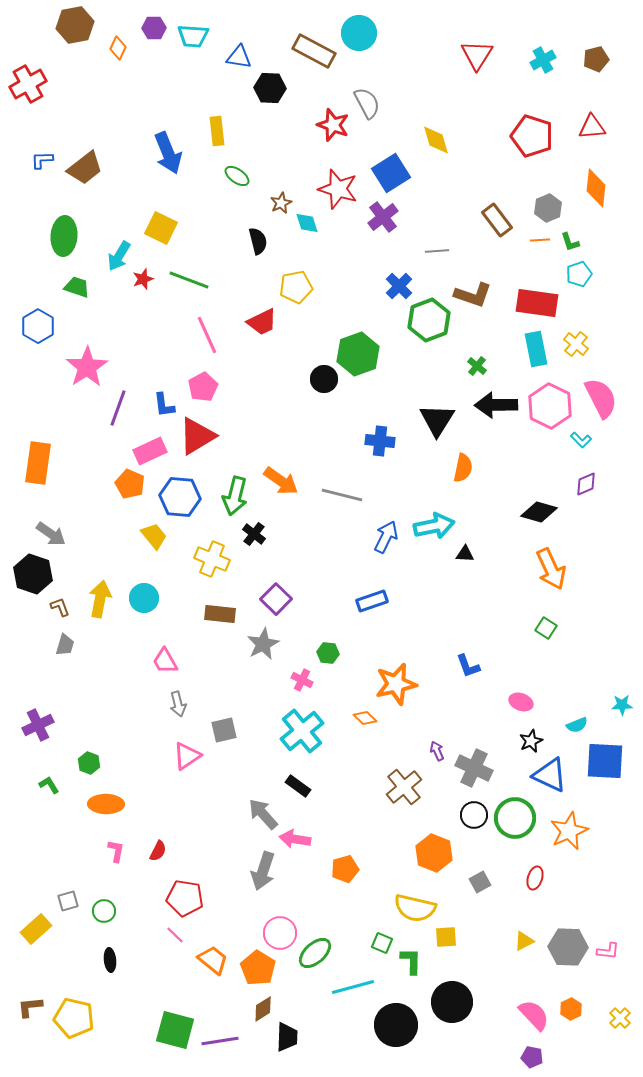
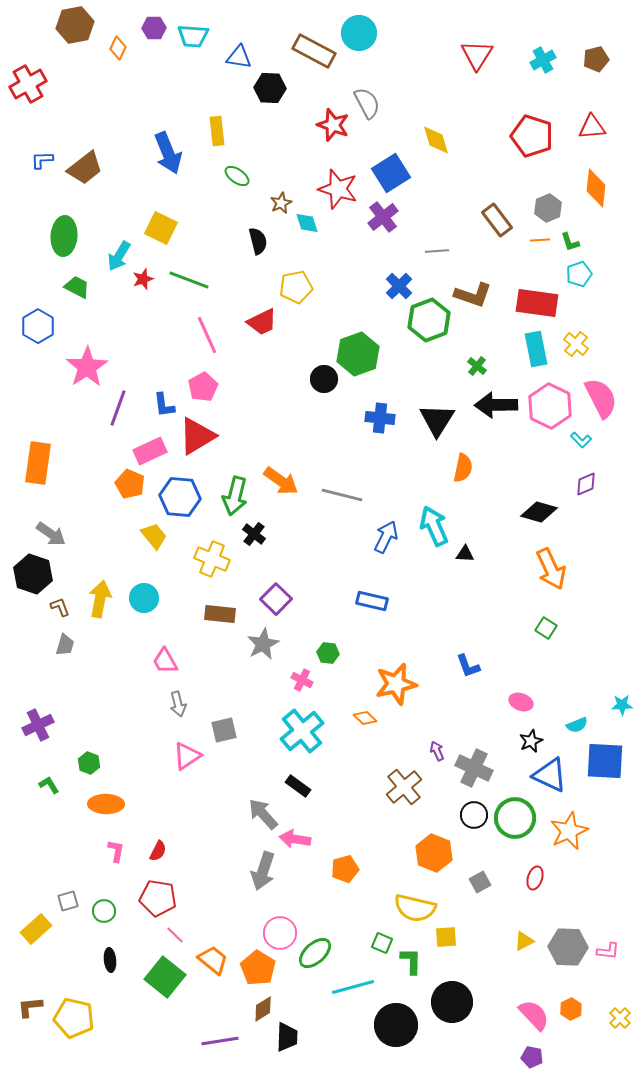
green trapezoid at (77, 287): rotated 8 degrees clockwise
blue cross at (380, 441): moved 23 px up
cyan arrow at (434, 526): rotated 102 degrees counterclockwise
blue rectangle at (372, 601): rotated 32 degrees clockwise
red pentagon at (185, 898): moved 27 px left
green square at (175, 1030): moved 10 px left, 53 px up; rotated 24 degrees clockwise
